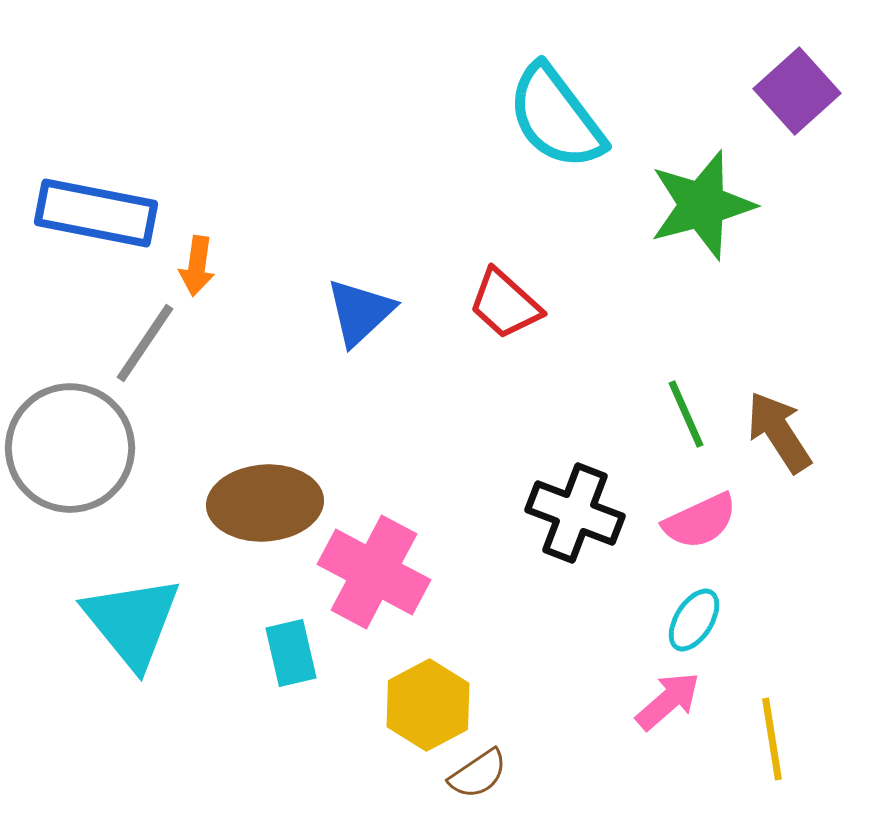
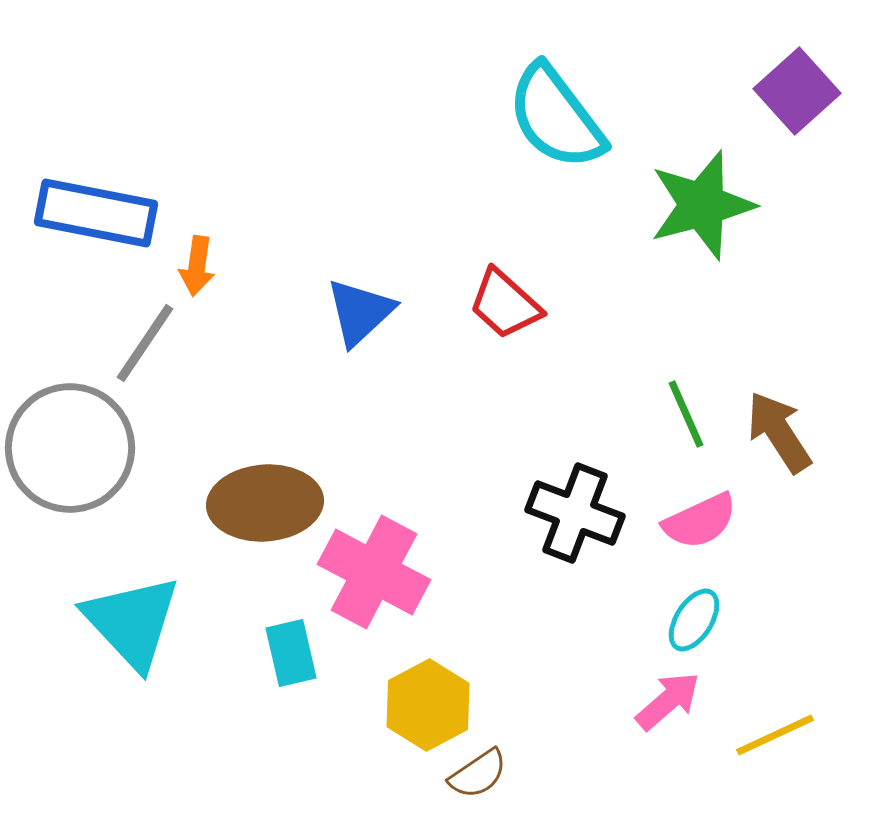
cyan triangle: rotated 4 degrees counterclockwise
yellow line: moved 3 px right, 4 px up; rotated 74 degrees clockwise
